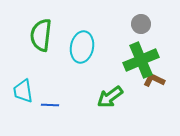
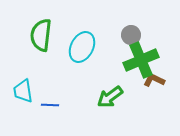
gray circle: moved 10 px left, 11 px down
cyan ellipse: rotated 16 degrees clockwise
